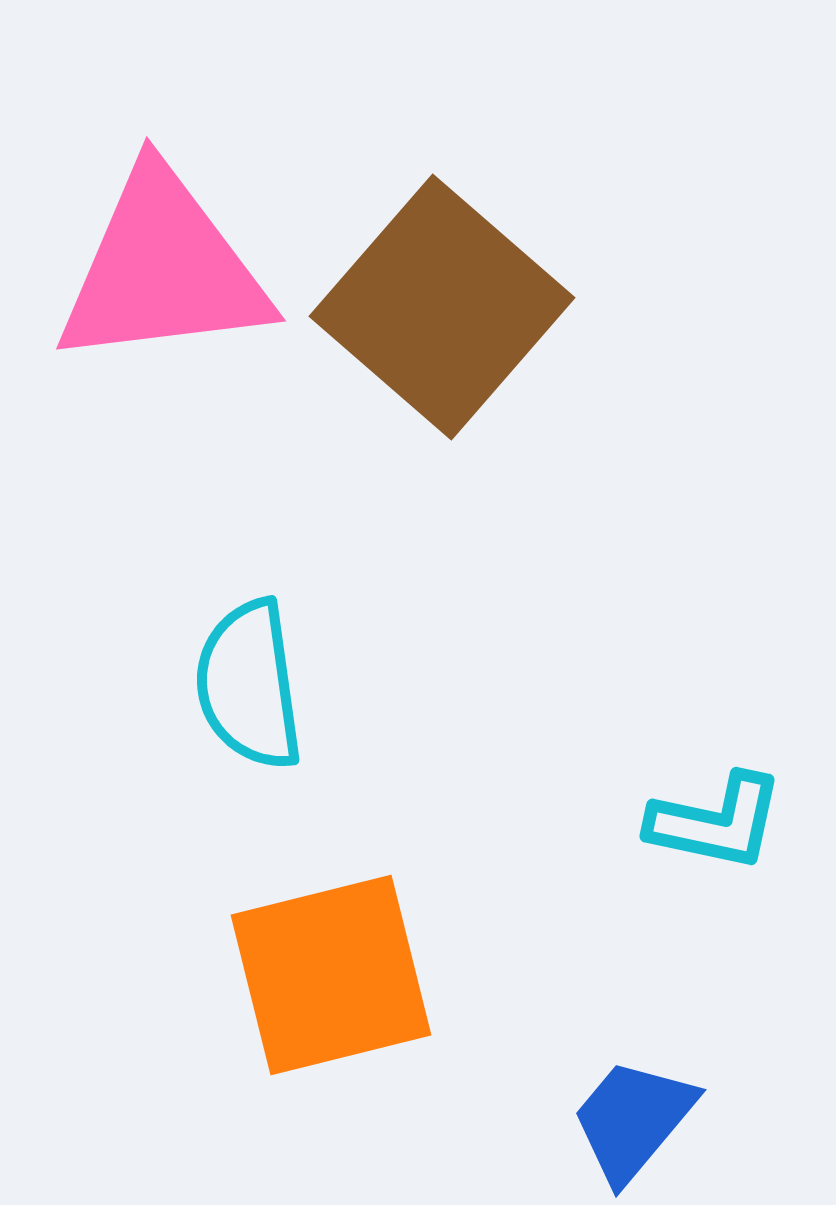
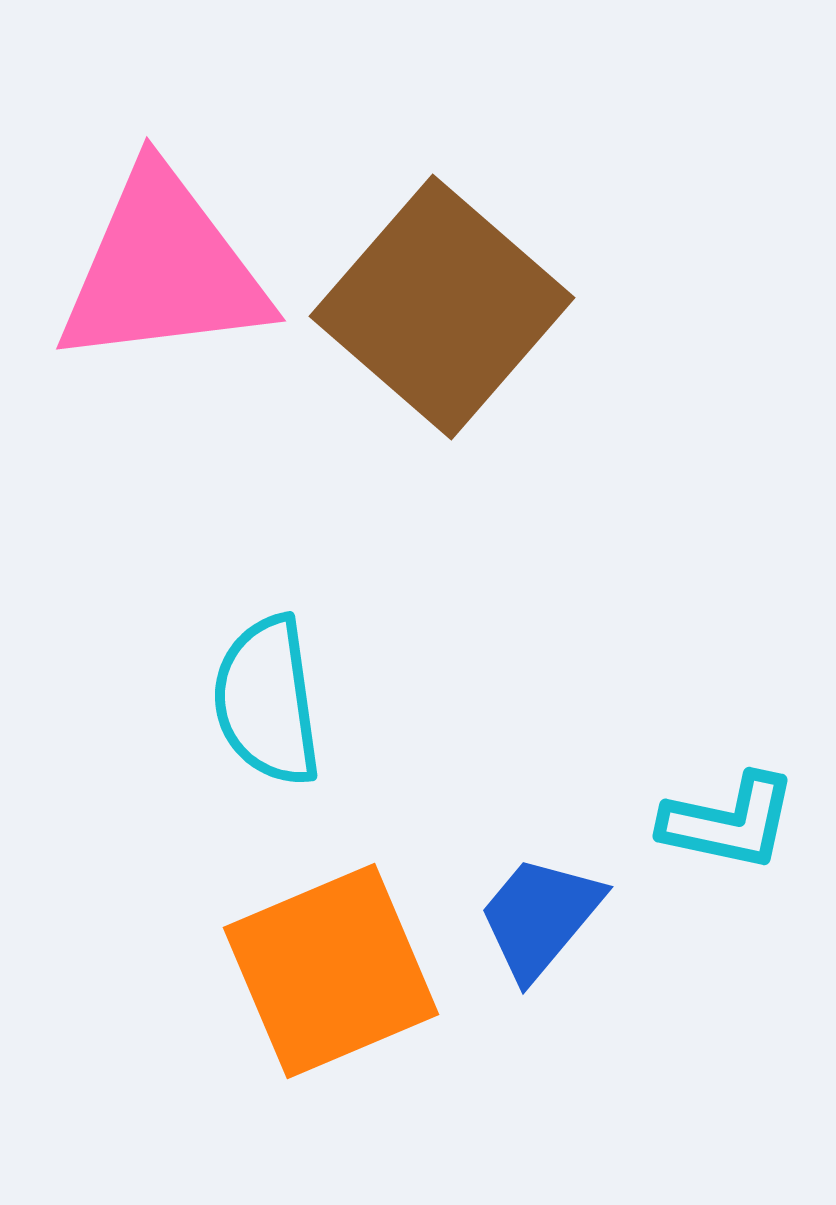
cyan semicircle: moved 18 px right, 16 px down
cyan L-shape: moved 13 px right
orange square: moved 4 px up; rotated 9 degrees counterclockwise
blue trapezoid: moved 93 px left, 203 px up
